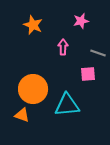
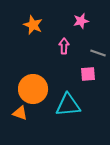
pink arrow: moved 1 px right, 1 px up
cyan triangle: moved 1 px right
orange triangle: moved 2 px left, 2 px up
